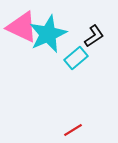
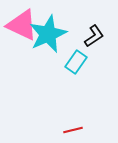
pink triangle: moved 2 px up
cyan rectangle: moved 4 px down; rotated 15 degrees counterclockwise
red line: rotated 18 degrees clockwise
